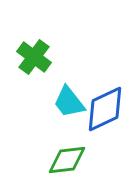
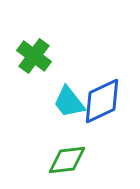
green cross: moved 1 px up
blue diamond: moved 3 px left, 8 px up
